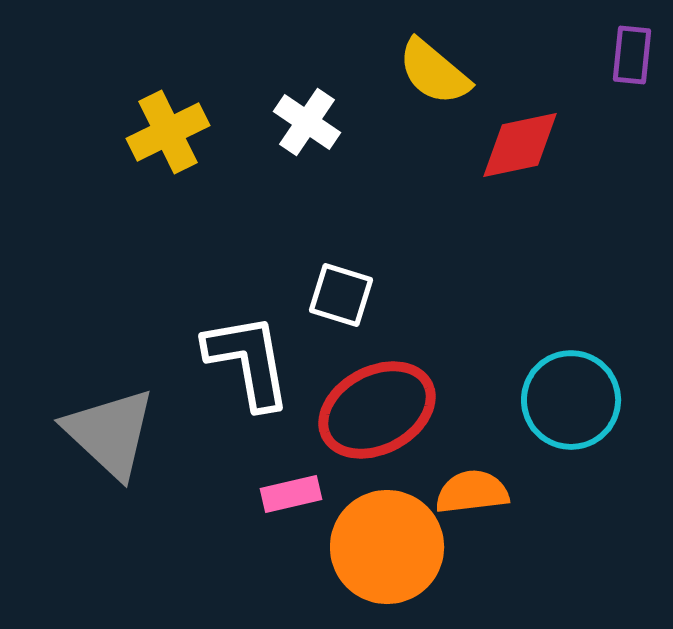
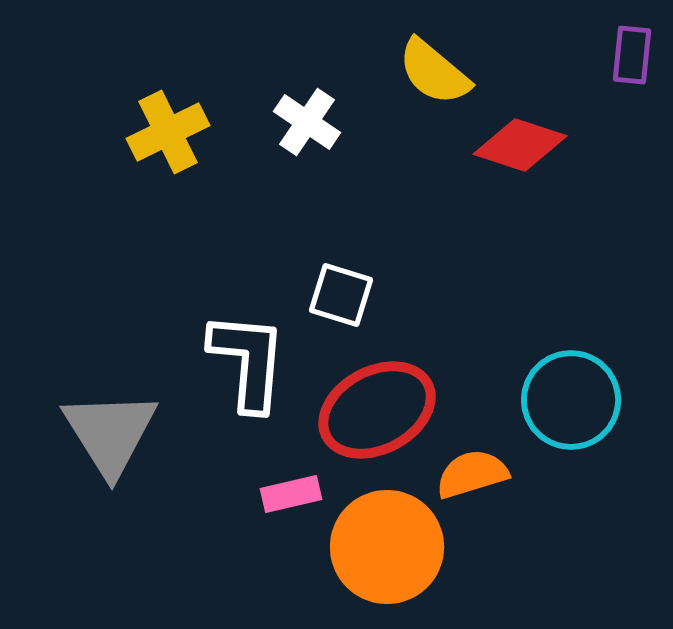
red diamond: rotated 30 degrees clockwise
white L-shape: rotated 15 degrees clockwise
gray triangle: rotated 15 degrees clockwise
orange semicircle: moved 18 px up; rotated 10 degrees counterclockwise
